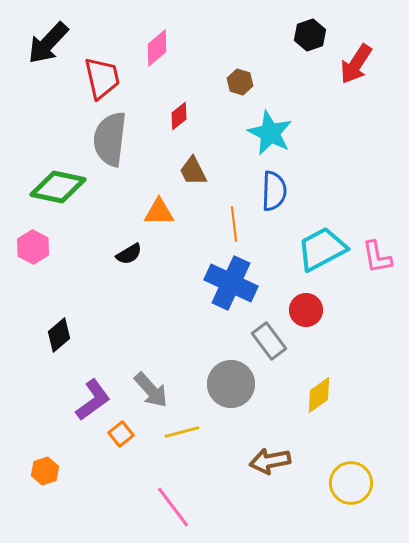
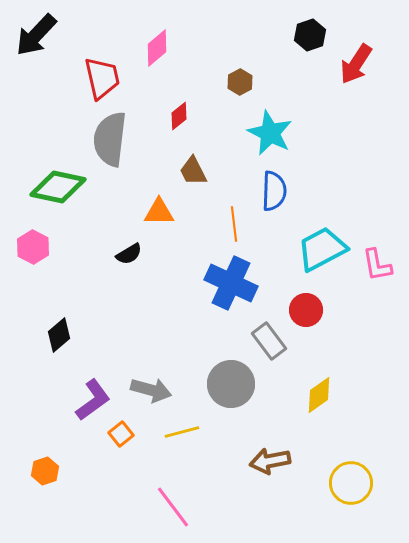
black arrow: moved 12 px left, 8 px up
brown hexagon: rotated 15 degrees clockwise
pink L-shape: moved 8 px down
gray arrow: rotated 33 degrees counterclockwise
